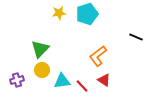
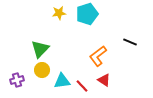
black line: moved 6 px left, 5 px down
